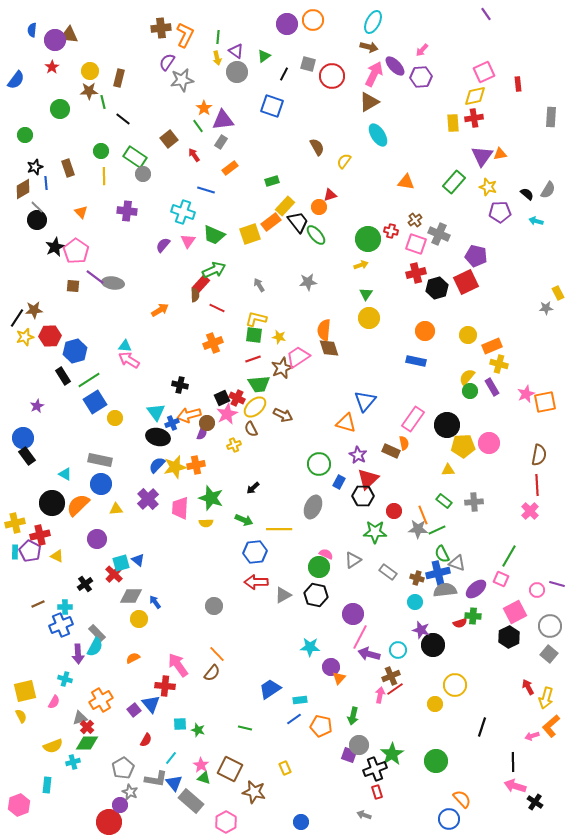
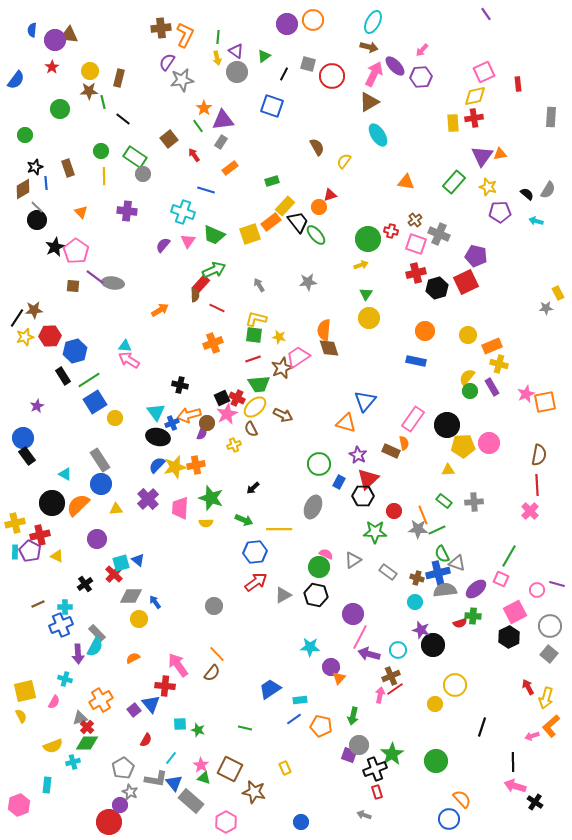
gray rectangle at (100, 460): rotated 45 degrees clockwise
red arrow at (256, 582): rotated 145 degrees clockwise
